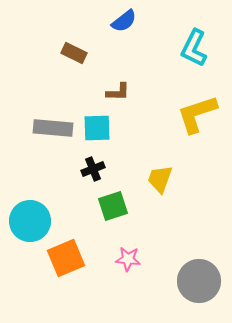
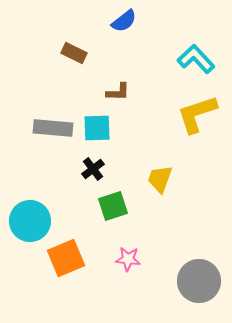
cyan L-shape: moved 2 px right, 11 px down; rotated 111 degrees clockwise
black cross: rotated 15 degrees counterclockwise
